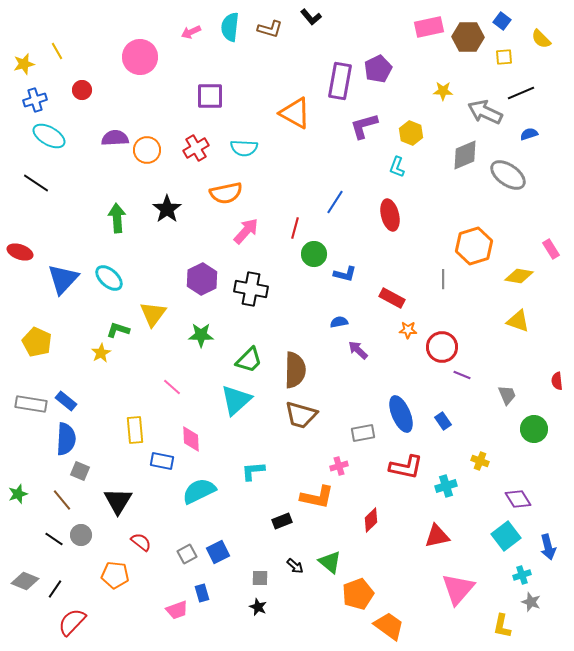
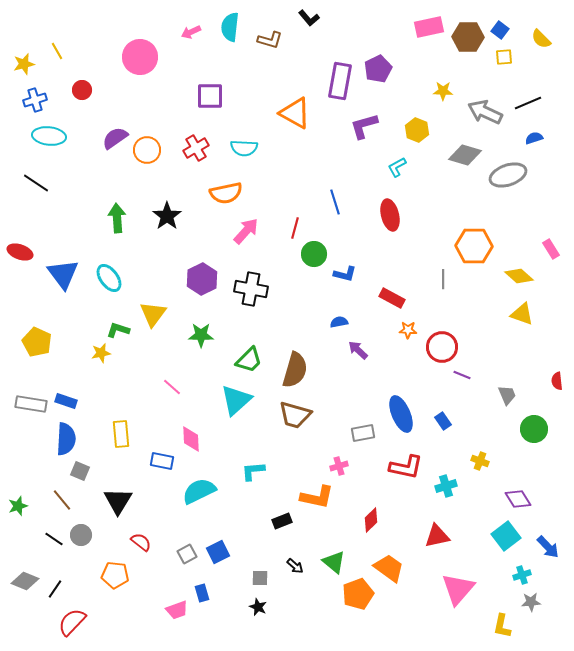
black L-shape at (311, 17): moved 2 px left, 1 px down
blue square at (502, 21): moved 2 px left, 9 px down
brown L-shape at (270, 29): moved 11 px down
black line at (521, 93): moved 7 px right, 10 px down
yellow hexagon at (411, 133): moved 6 px right, 3 px up
blue semicircle at (529, 134): moved 5 px right, 4 px down
cyan ellipse at (49, 136): rotated 24 degrees counterclockwise
purple semicircle at (115, 138): rotated 32 degrees counterclockwise
gray diamond at (465, 155): rotated 40 degrees clockwise
cyan L-shape at (397, 167): rotated 40 degrees clockwise
gray ellipse at (508, 175): rotated 54 degrees counterclockwise
blue line at (335, 202): rotated 50 degrees counterclockwise
black star at (167, 209): moved 7 px down
orange hexagon at (474, 246): rotated 18 degrees clockwise
yellow diamond at (519, 276): rotated 32 degrees clockwise
cyan ellipse at (109, 278): rotated 12 degrees clockwise
blue triangle at (63, 279): moved 5 px up; rotated 20 degrees counterclockwise
yellow triangle at (518, 321): moved 4 px right, 7 px up
yellow star at (101, 353): rotated 18 degrees clockwise
brown semicircle at (295, 370): rotated 15 degrees clockwise
blue rectangle at (66, 401): rotated 20 degrees counterclockwise
brown trapezoid at (301, 415): moved 6 px left
yellow rectangle at (135, 430): moved 14 px left, 4 px down
green star at (18, 494): moved 12 px down
blue arrow at (548, 547): rotated 30 degrees counterclockwise
green triangle at (330, 562): moved 4 px right
gray star at (531, 602): rotated 24 degrees counterclockwise
orange trapezoid at (389, 626): moved 58 px up
